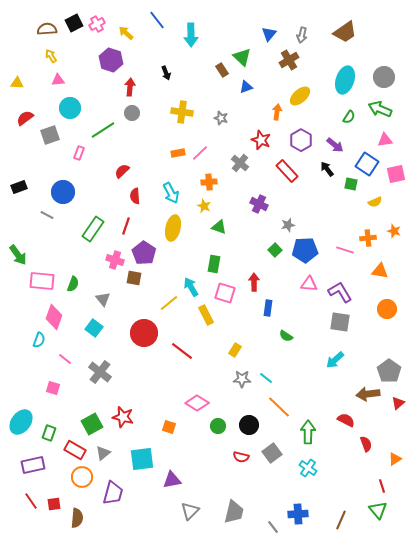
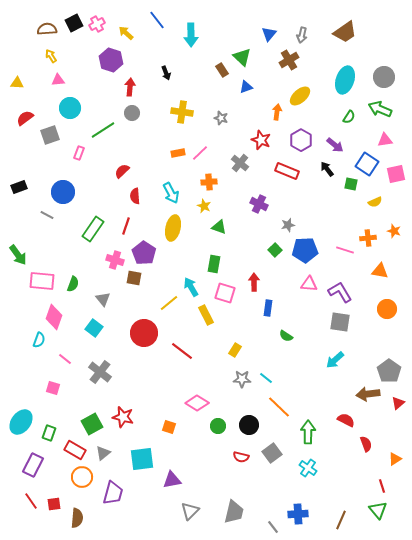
red rectangle at (287, 171): rotated 25 degrees counterclockwise
purple rectangle at (33, 465): rotated 50 degrees counterclockwise
